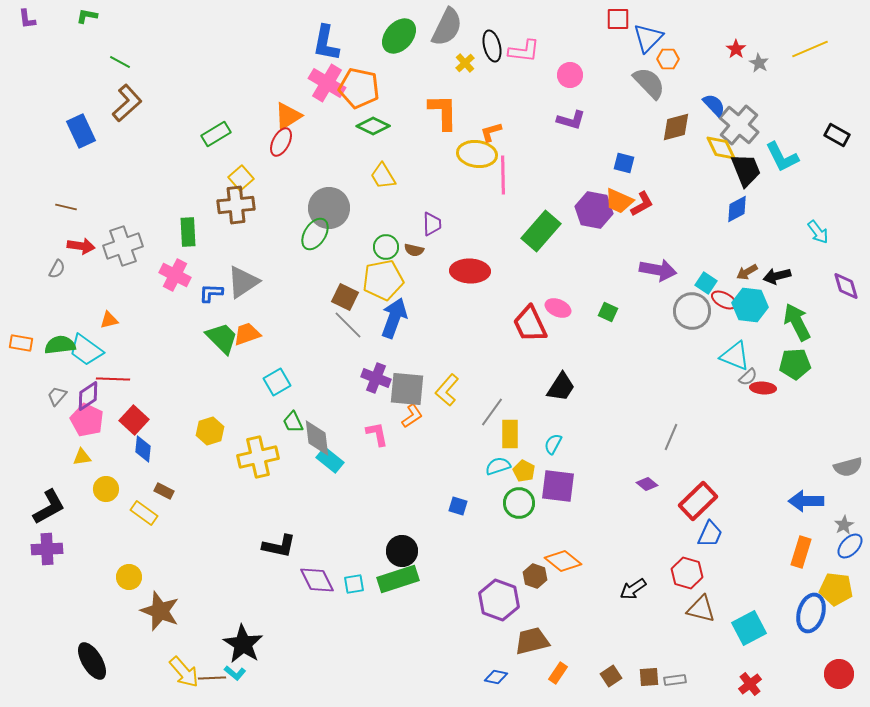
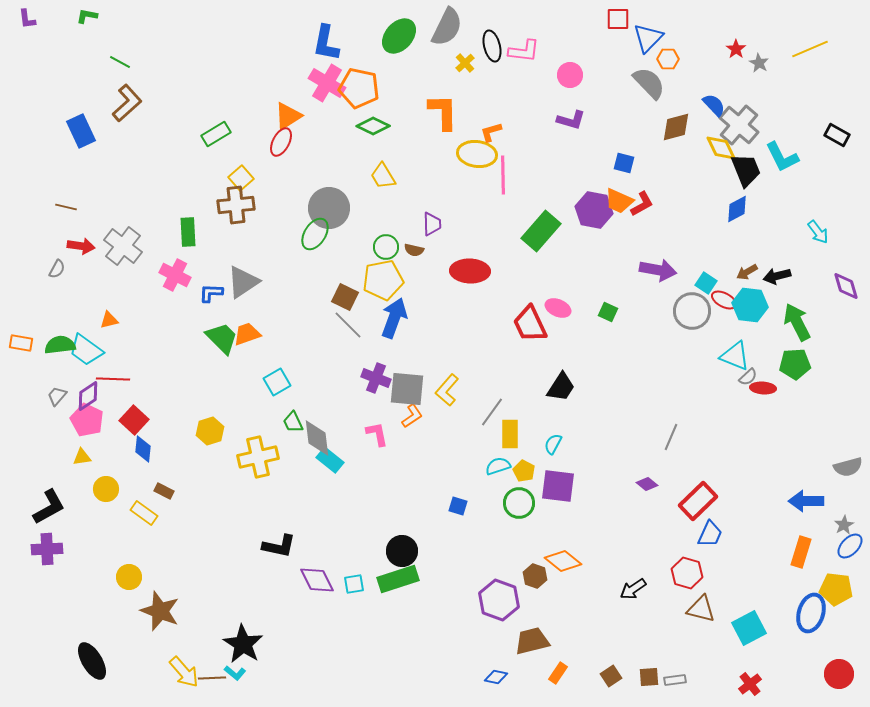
gray cross at (123, 246): rotated 33 degrees counterclockwise
